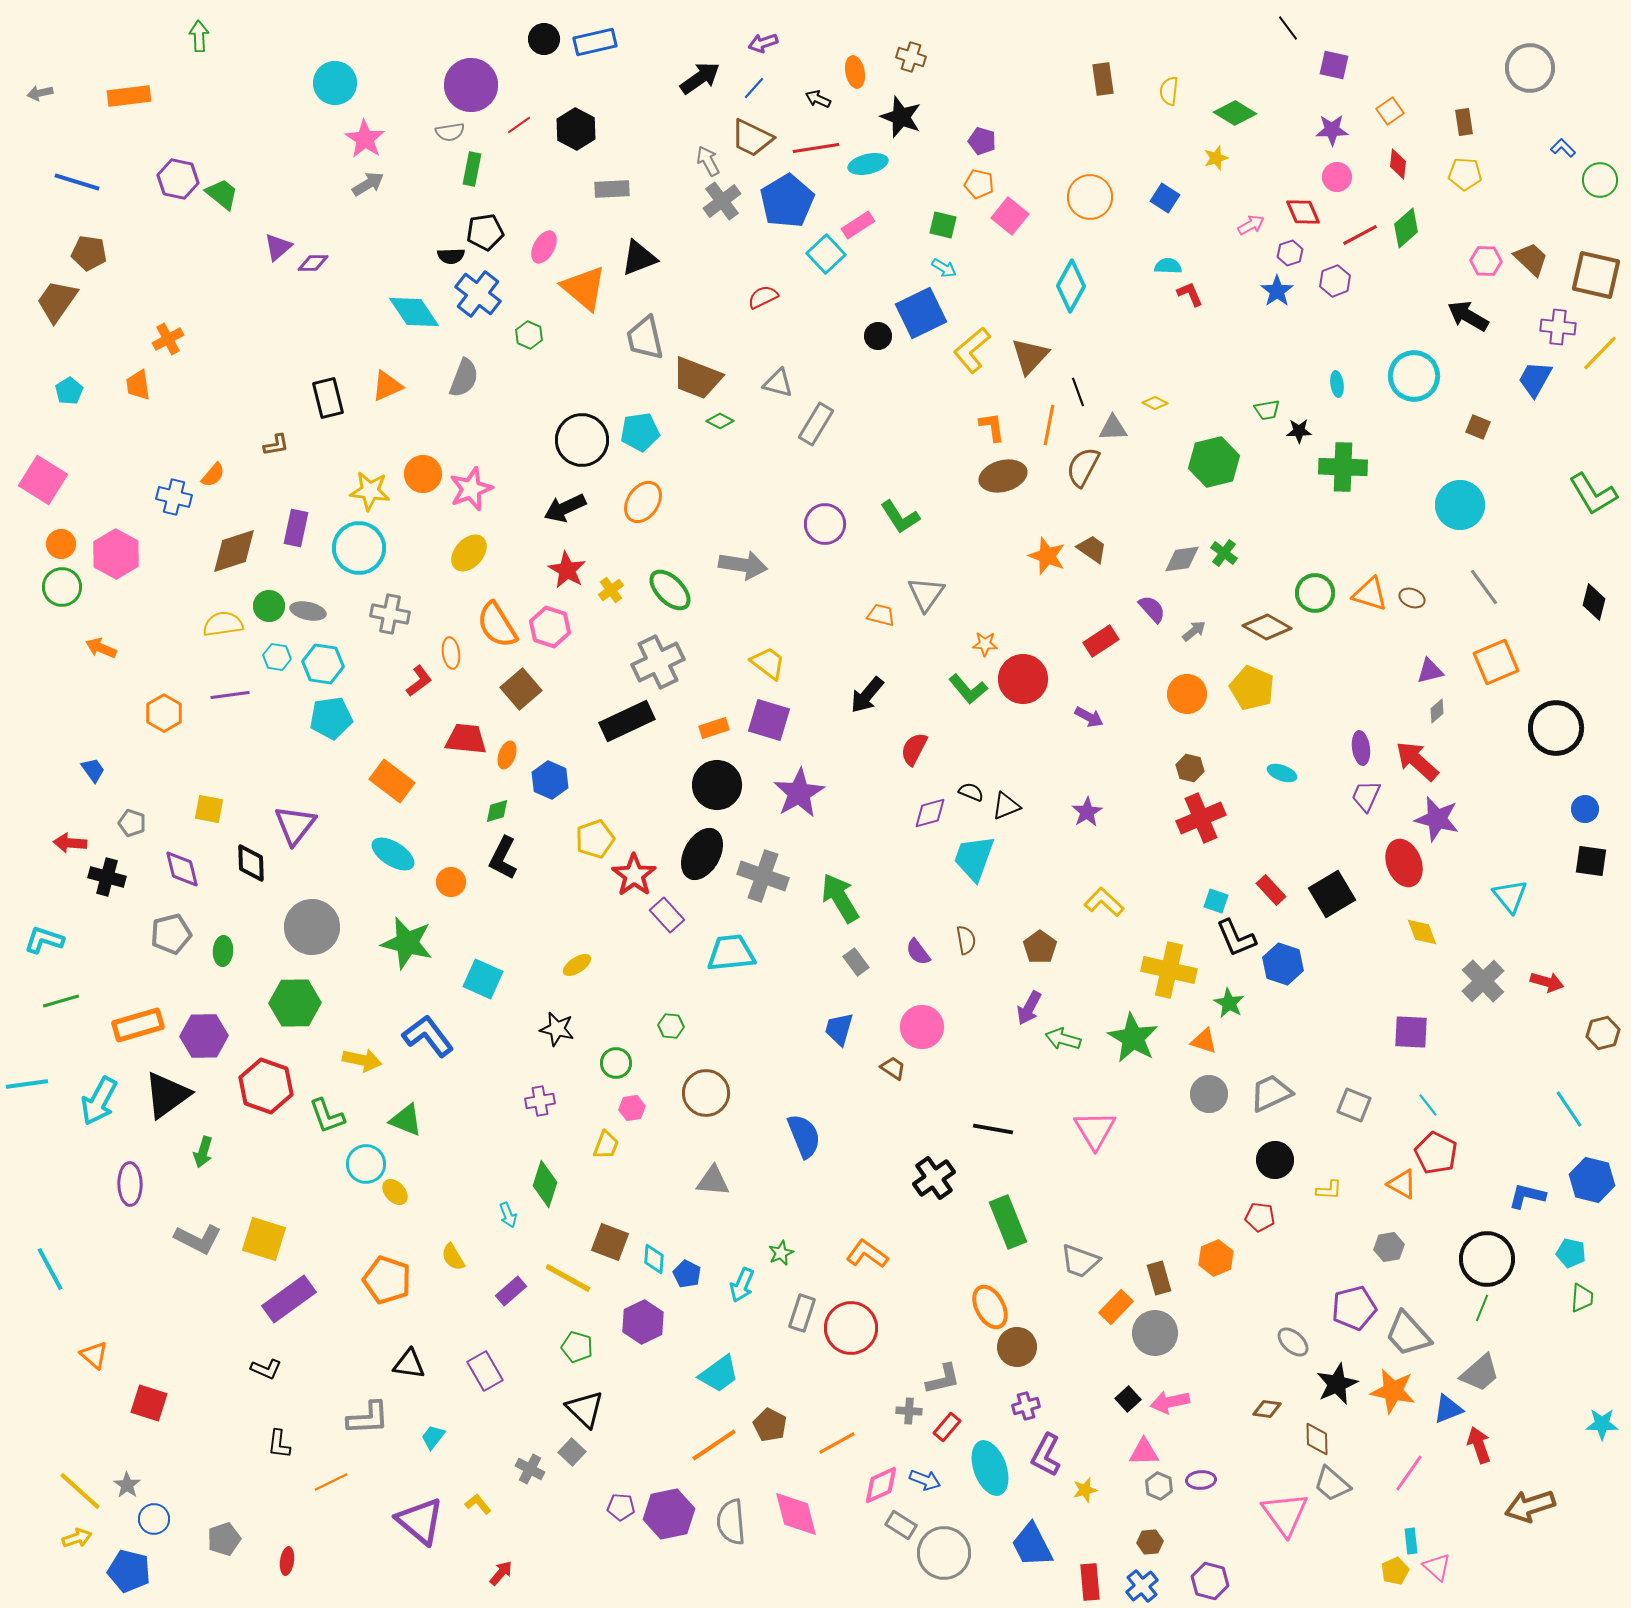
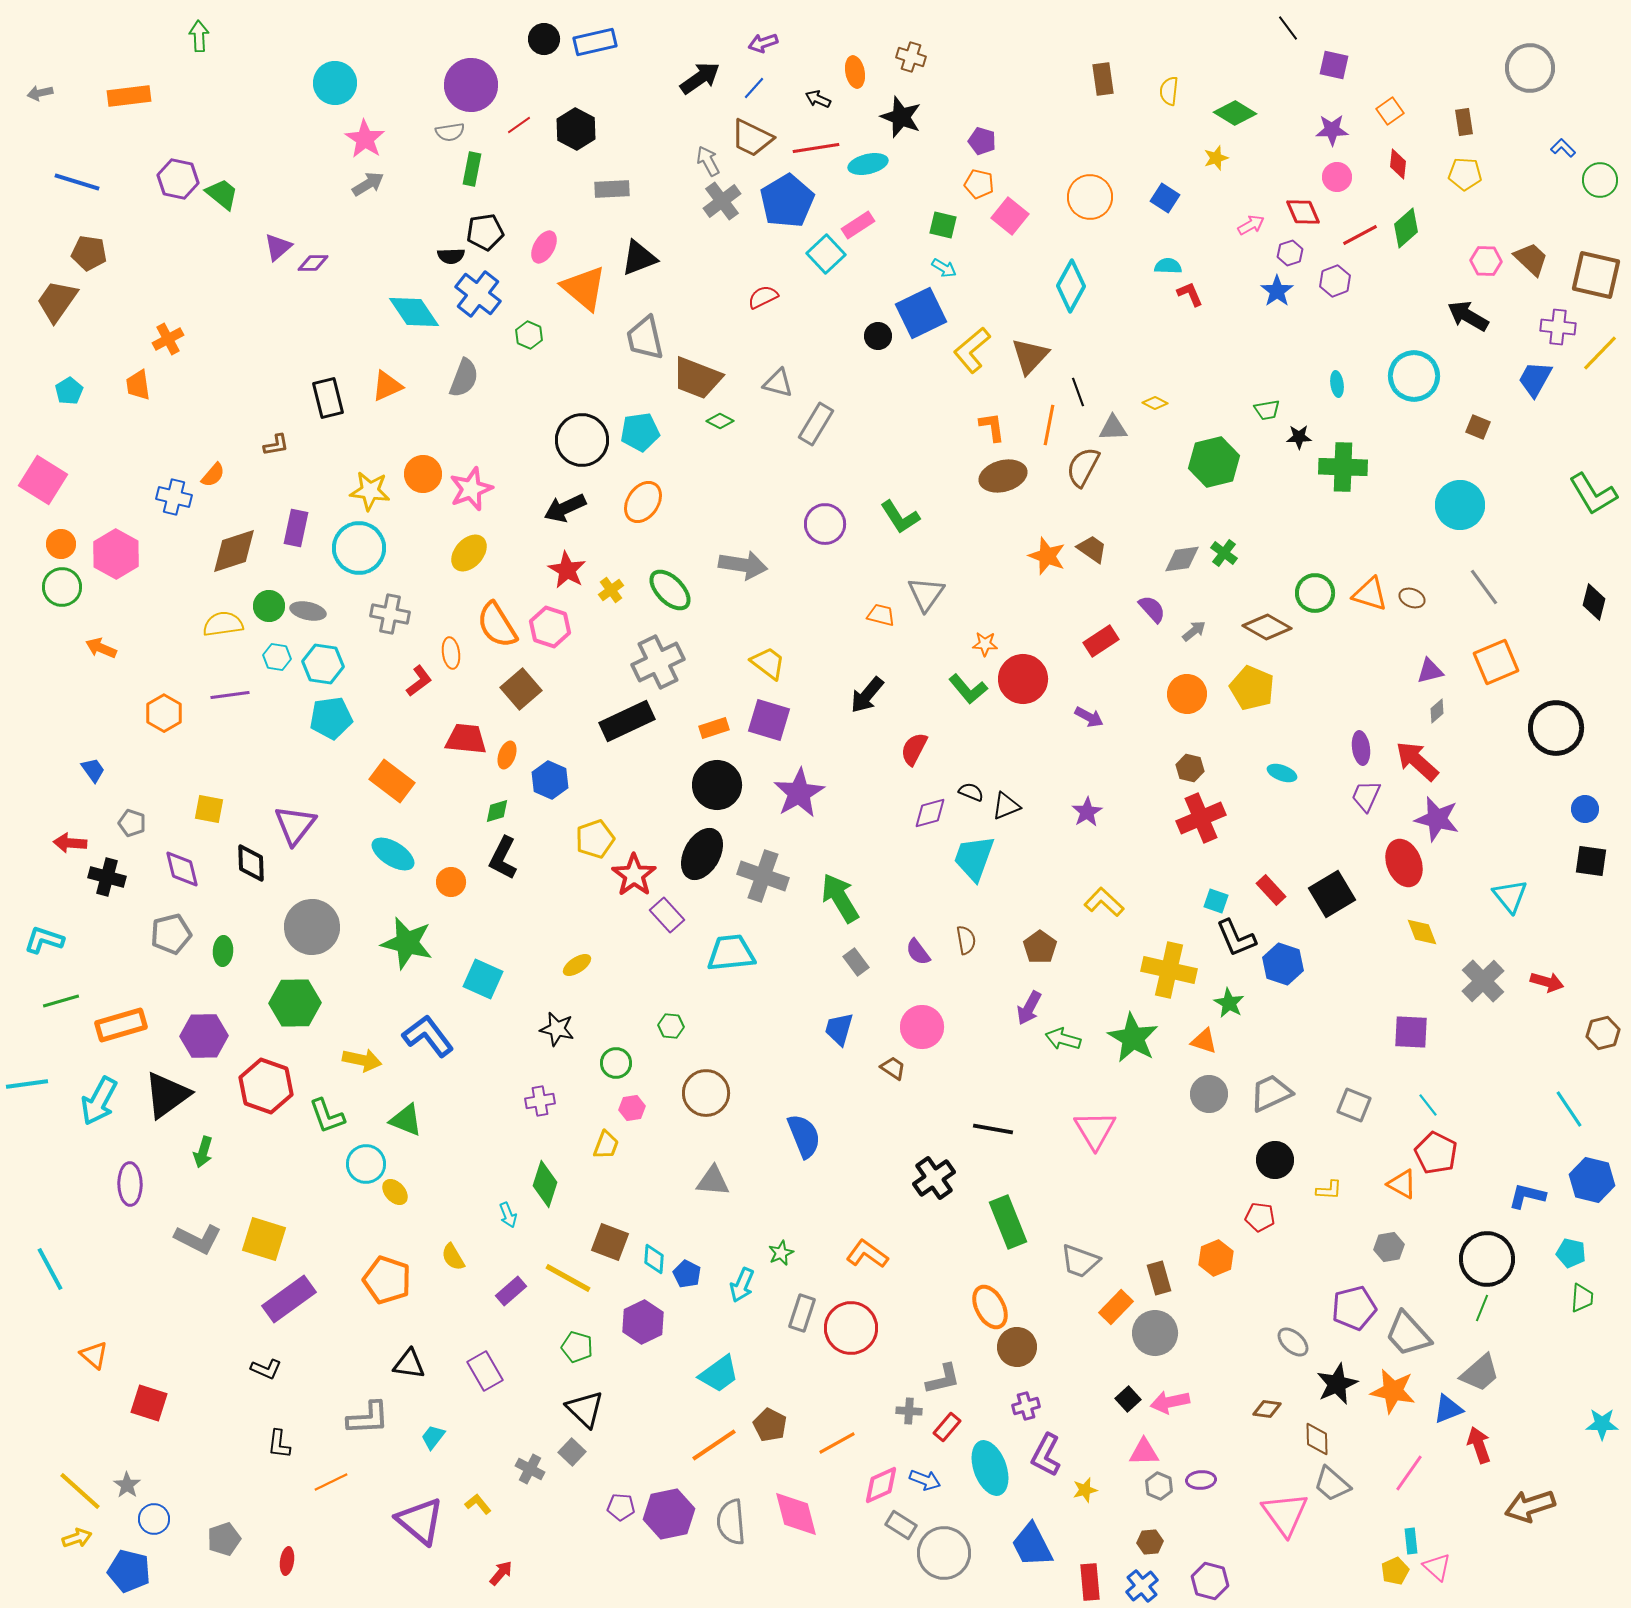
black star at (1299, 431): moved 6 px down
orange rectangle at (138, 1025): moved 17 px left
